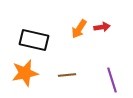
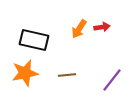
purple line: rotated 55 degrees clockwise
